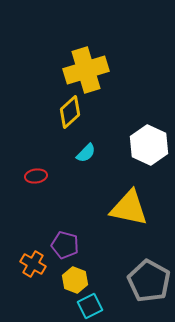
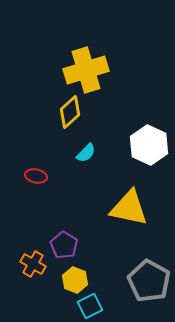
red ellipse: rotated 20 degrees clockwise
purple pentagon: moved 1 px left; rotated 16 degrees clockwise
